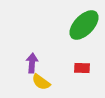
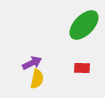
purple arrow: rotated 60 degrees clockwise
yellow semicircle: moved 4 px left, 3 px up; rotated 114 degrees counterclockwise
